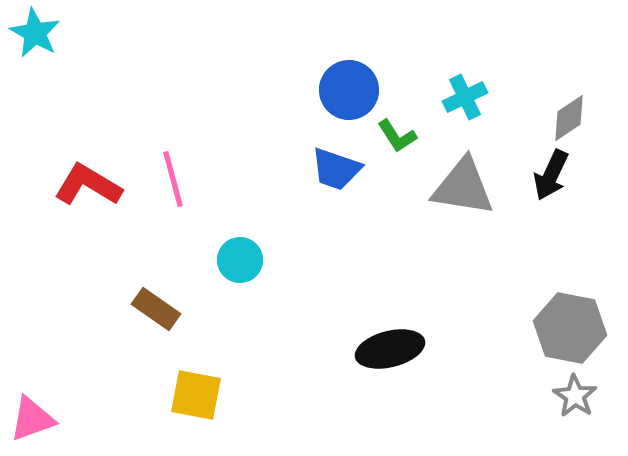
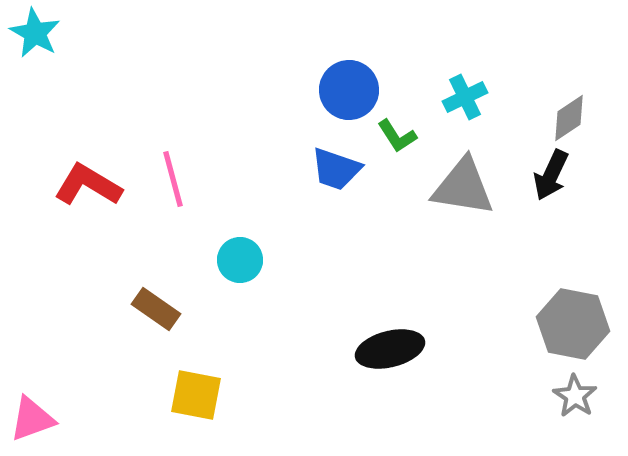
gray hexagon: moved 3 px right, 4 px up
